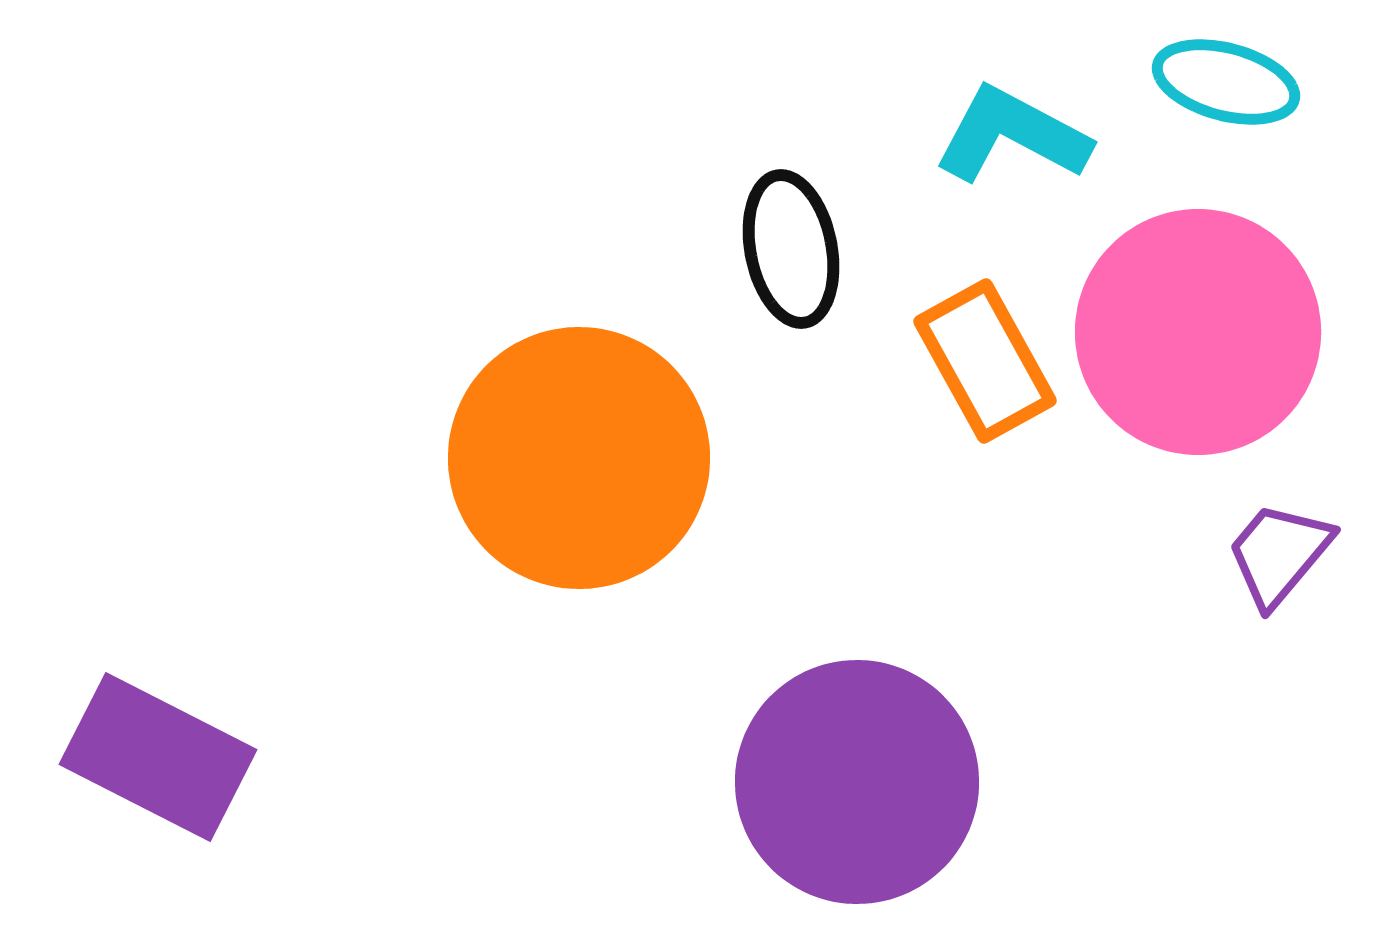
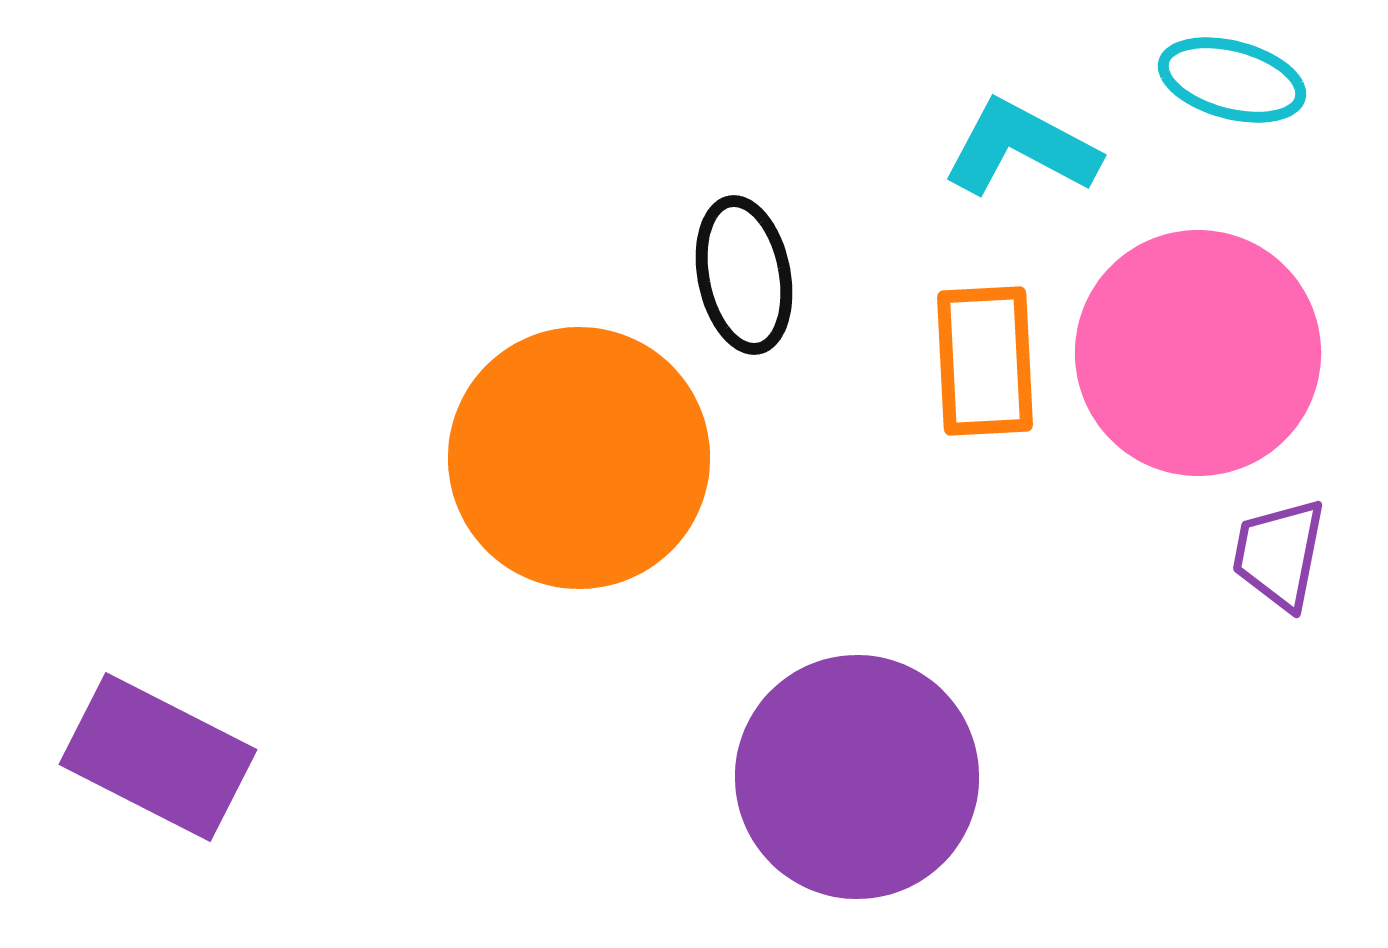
cyan ellipse: moved 6 px right, 2 px up
cyan L-shape: moved 9 px right, 13 px down
black ellipse: moved 47 px left, 26 px down
pink circle: moved 21 px down
orange rectangle: rotated 26 degrees clockwise
purple trapezoid: rotated 29 degrees counterclockwise
purple circle: moved 5 px up
